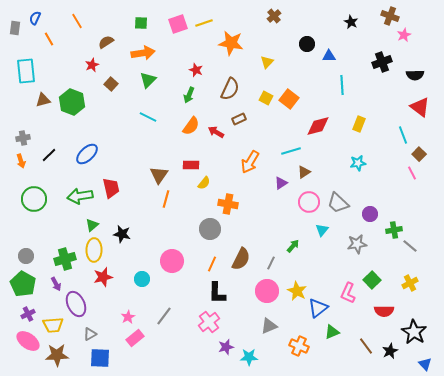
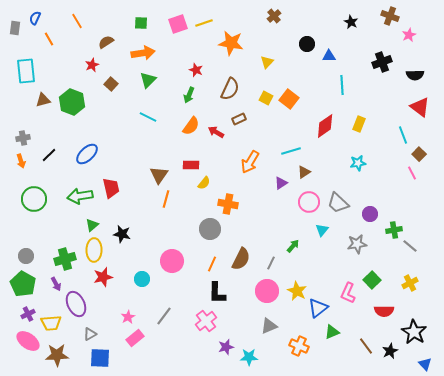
pink star at (404, 35): moved 5 px right
red diamond at (318, 126): moved 7 px right; rotated 20 degrees counterclockwise
pink cross at (209, 322): moved 3 px left, 1 px up
yellow trapezoid at (53, 325): moved 2 px left, 2 px up
